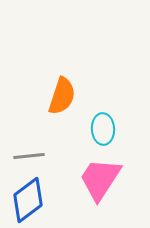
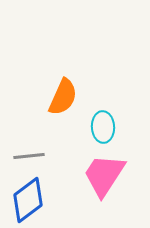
orange semicircle: moved 1 px right, 1 px down; rotated 6 degrees clockwise
cyan ellipse: moved 2 px up
pink trapezoid: moved 4 px right, 4 px up
